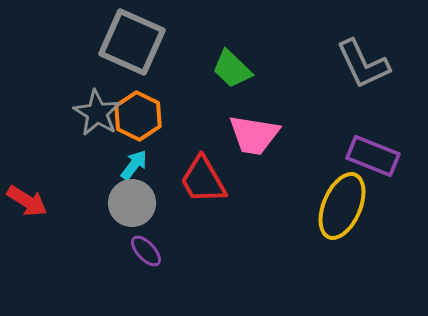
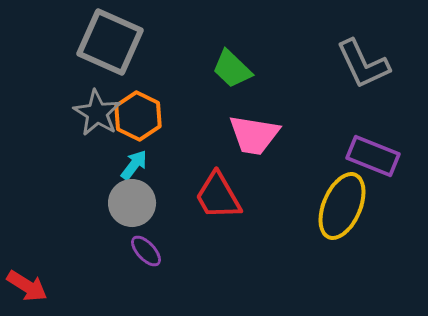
gray square: moved 22 px left
red trapezoid: moved 15 px right, 16 px down
red arrow: moved 85 px down
